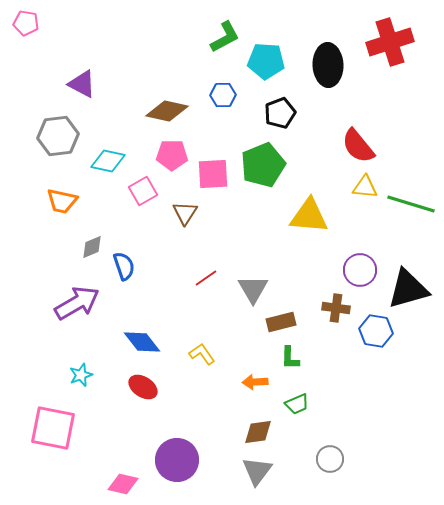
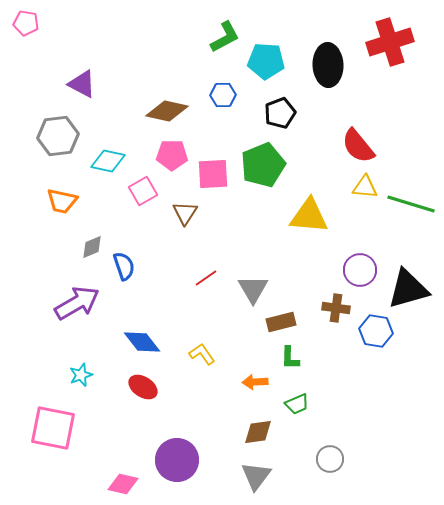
gray triangle at (257, 471): moved 1 px left, 5 px down
